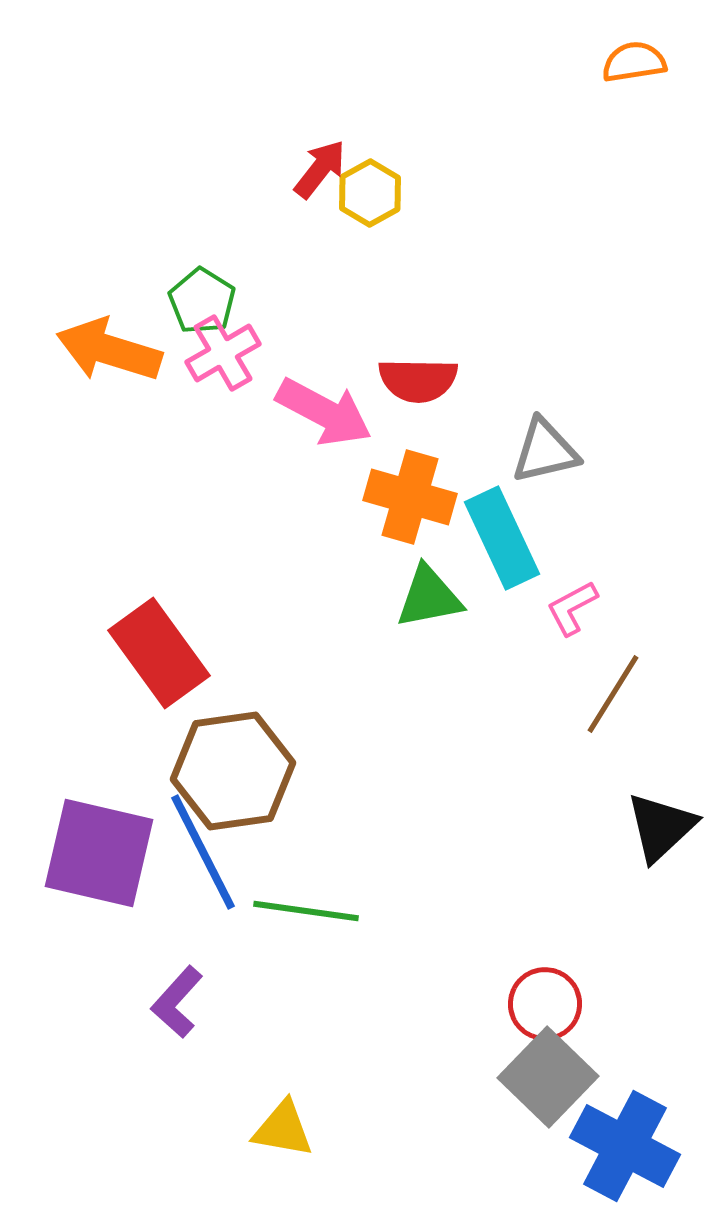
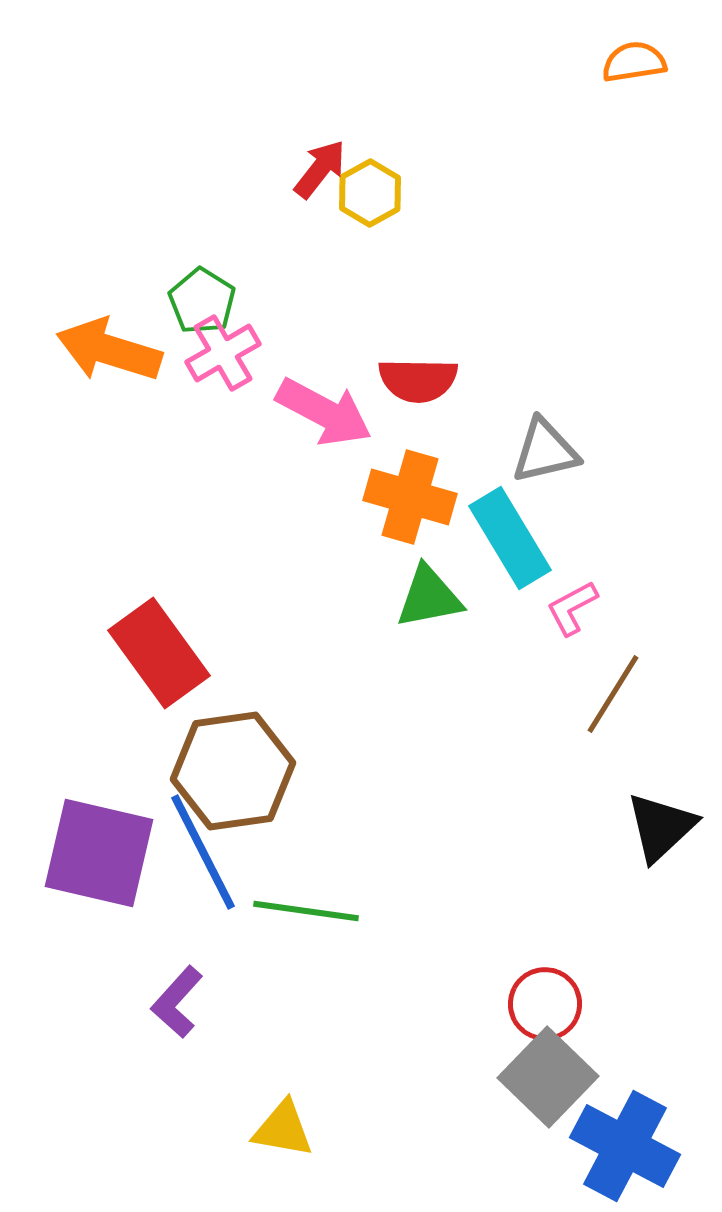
cyan rectangle: moved 8 px right; rotated 6 degrees counterclockwise
